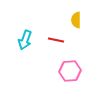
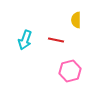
pink hexagon: rotated 10 degrees counterclockwise
